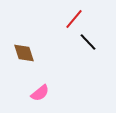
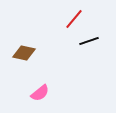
black line: moved 1 px right, 1 px up; rotated 66 degrees counterclockwise
brown diamond: rotated 60 degrees counterclockwise
